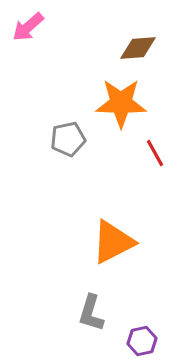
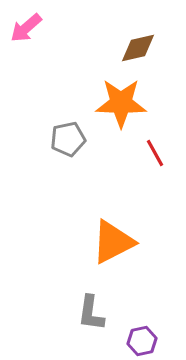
pink arrow: moved 2 px left, 1 px down
brown diamond: rotated 9 degrees counterclockwise
gray L-shape: rotated 9 degrees counterclockwise
